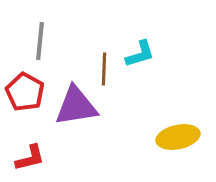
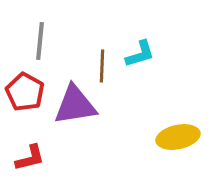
brown line: moved 2 px left, 3 px up
purple triangle: moved 1 px left, 1 px up
